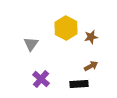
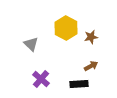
gray triangle: rotated 21 degrees counterclockwise
